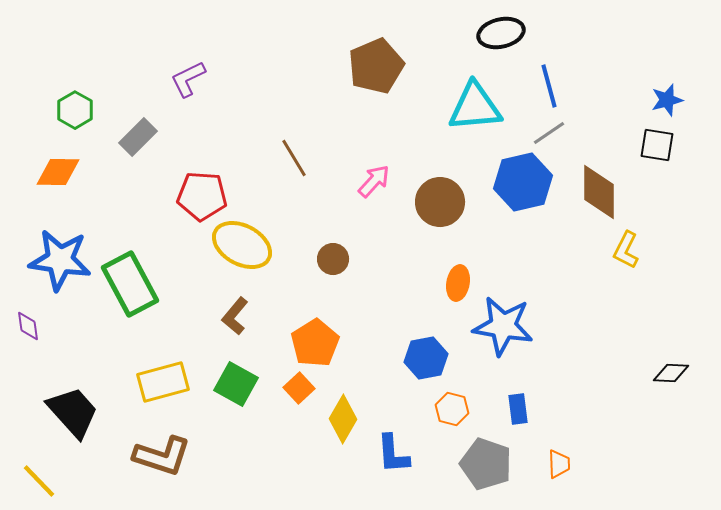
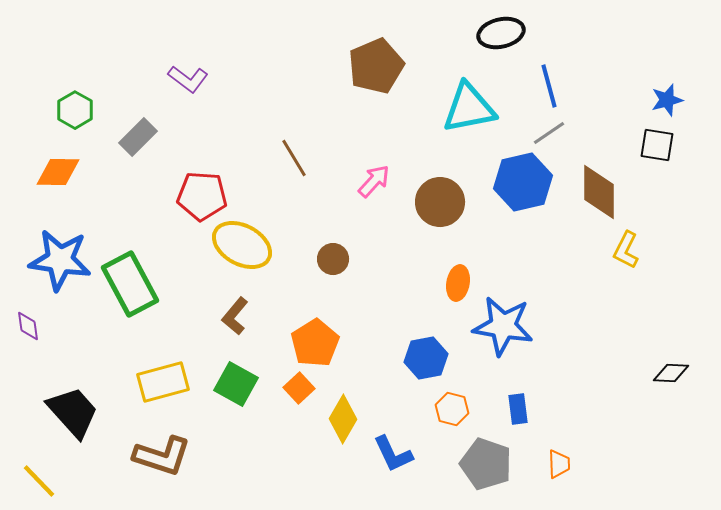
purple L-shape at (188, 79): rotated 117 degrees counterclockwise
cyan triangle at (475, 107): moved 6 px left, 1 px down; rotated 6 degrees counterclockwise
blue L-shape at (393, 454): rotated 21 degrees counterclockwise
